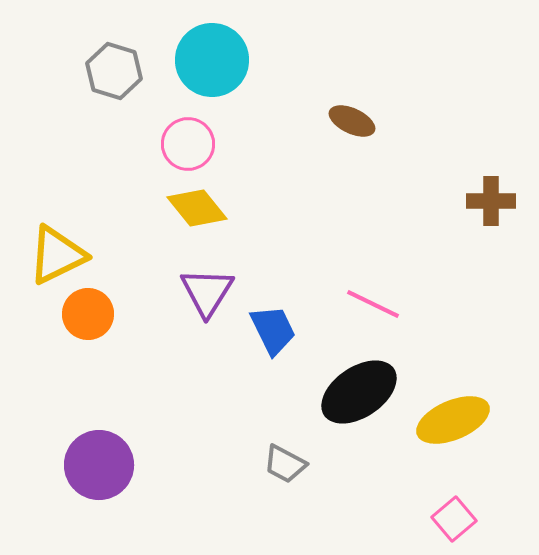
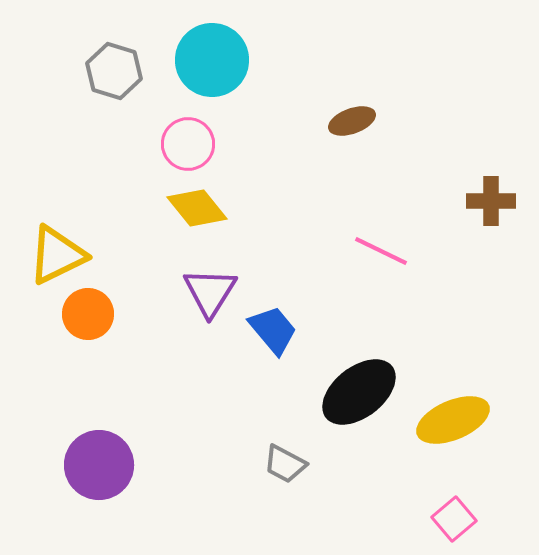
brown ellipse: rotated 45 degrees counterclockwise
purple triangle: moved 3 px right
pink line: moved 8 px right, 53 px up
blue trapezoid: rotated 14 degrees counterclockwise
black ellipse: rotated 4 degrees counterclockwise
